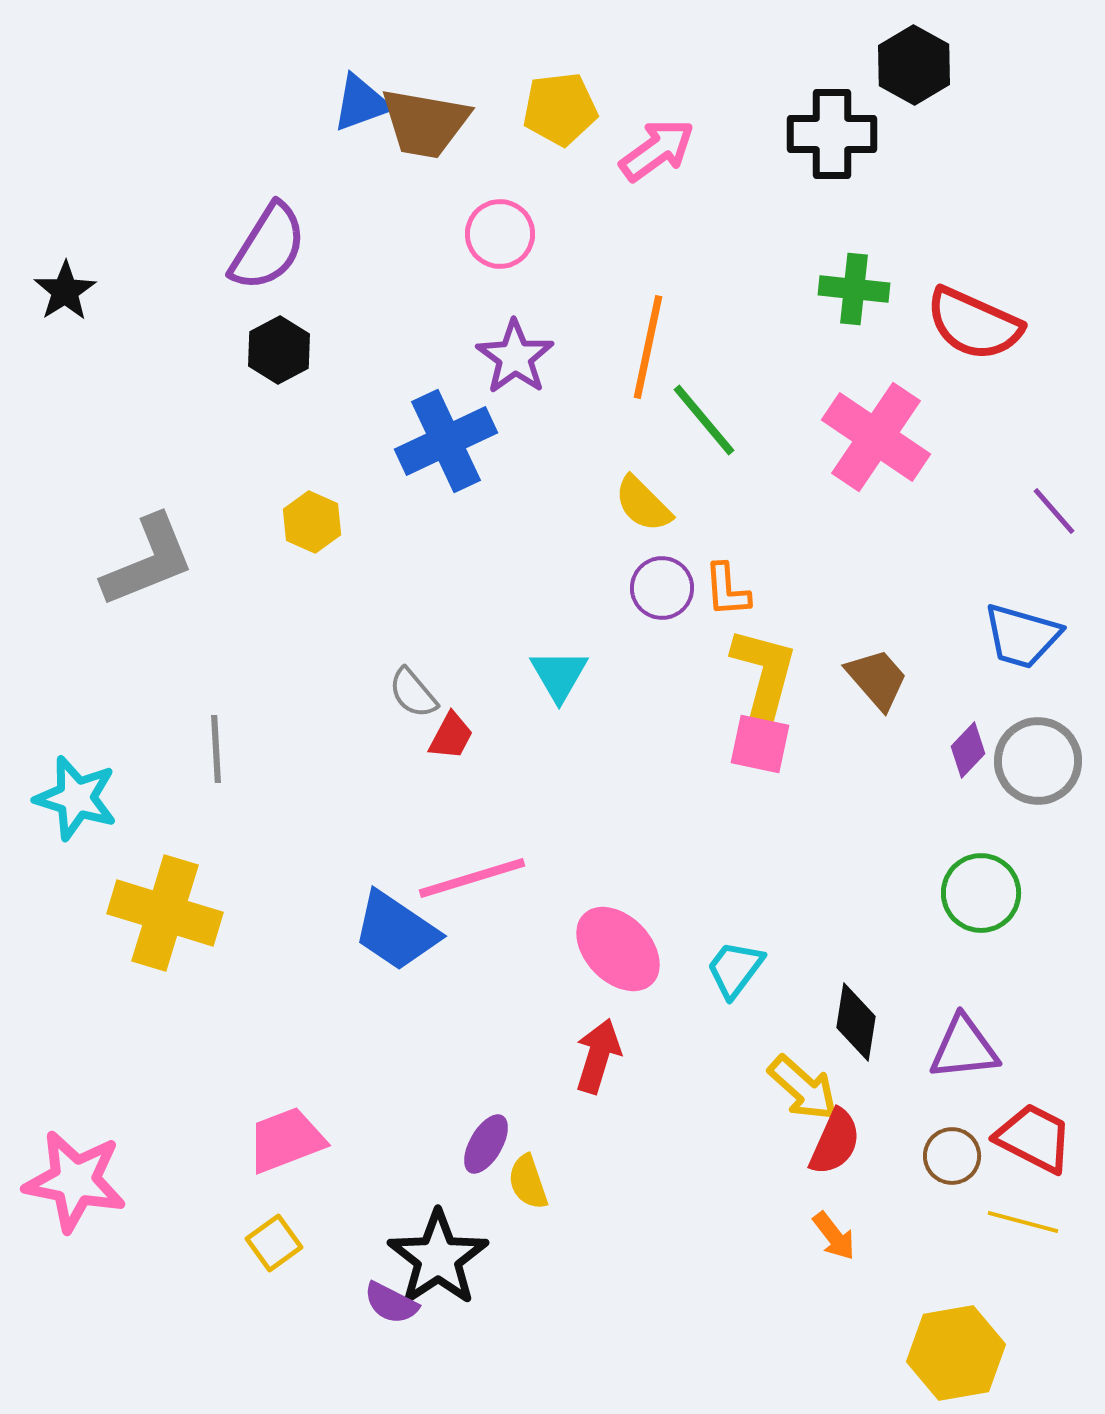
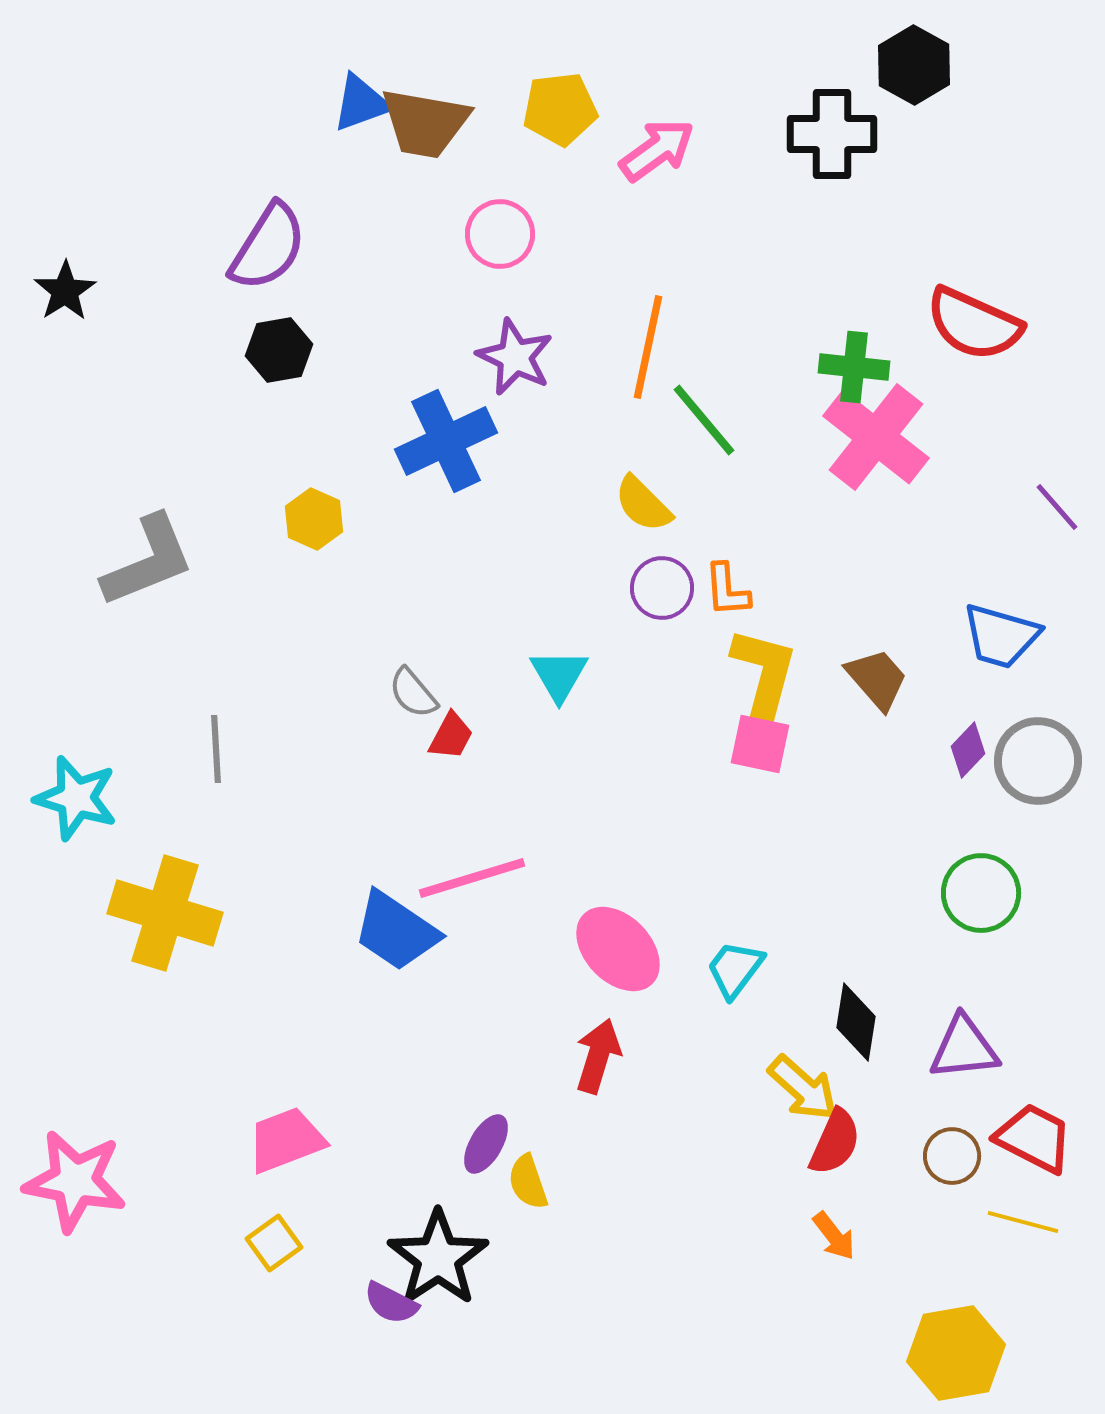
green cross at (854, 289): moved 78 px down
black hexagon at (279, 350): rotated 18 degrees clockwise
purple star at (515, 357): rotated 10 degrees counterclockwise
pink cross at (876, 437): rotated 4 degrees clockwise
purple line at (1054, 511): moved 3 px right, 4 px up
yellow hexagon at (312, 522): moved 2 px right, 3 px up
blue trapezoid at (1022, 636): moved 21 px left
